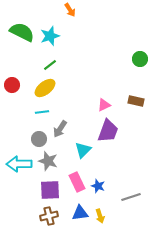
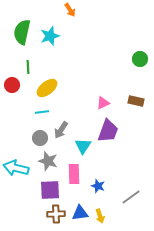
green semicircle: rotated 105 degrees counterclockwise
green line: moved 22 px left, 2 px down; rotated 56 degrees counterclockwise
yellow ellipse: moved 2 px right
pink triangle: moved 1 px left, 2 px up
gray arrow: moved 1 px right, 1 px down
gray circle: moved 1 px right, 1 px up
cyan triangle: moved 4 px up; rotated 12 degrees counterclockwise
cyan arrow: moved 3 px left, 4 px down; rotated 15 degrees clockwise
pink rectangle: moved 3 px left, 8 px up; rotated 24 degrees clockwise
gray line: rotated 18 degrees counterclockwise
brown cross: moved 7 px right, 2 px up; rotated 12 degrees clockwise
